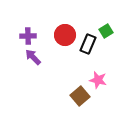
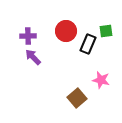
green square: rotated 24 degrees clockwise
red circle: moved 1 px right, 4 px up
pink star: moved 3 px right
brown square: moved 3 px left, 2 px down
